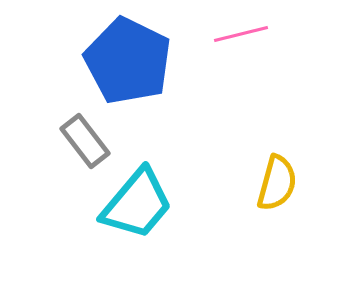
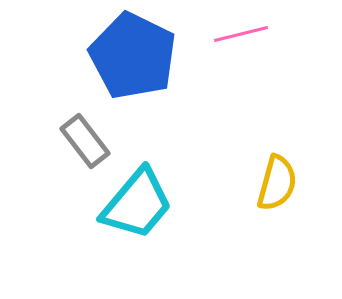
blue pentagon: moved 5 px right, 5 px up
